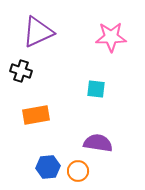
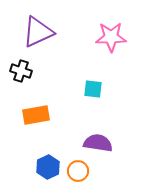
cyan square: moved 3 px left
blue hexagon: rotated 20 degrees counterclockwise
